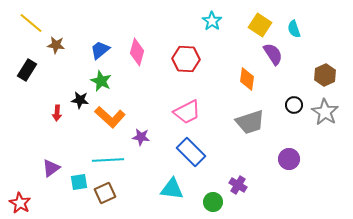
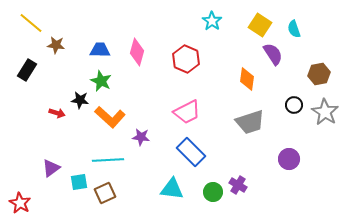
blue trapezoid: rotated 40 degrees clockwise
red hexagon: rotated 20 degrees clockwise
brown hexagon: moved 6 px left, 1 px up; rotated 15 degrees clockwise
red arrow: rotated 77 degrees counterclockwise
green circle: moved 10 px up
